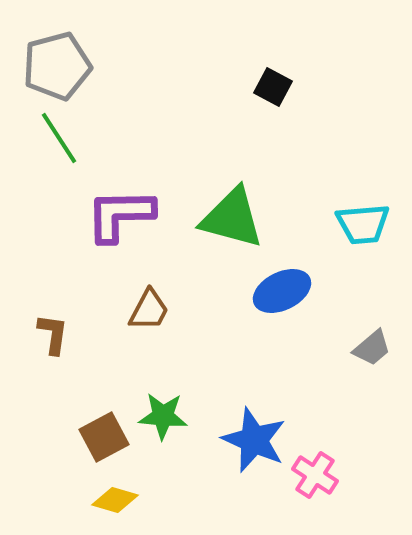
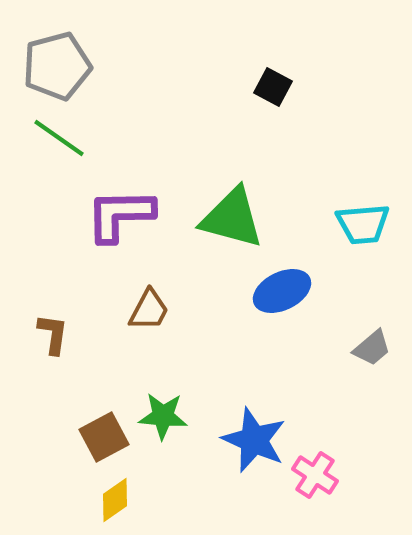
green line: rotated 22 degrees counterclockwise
yellow diamond: rotated 51 degrees counterclockwise
